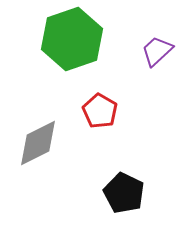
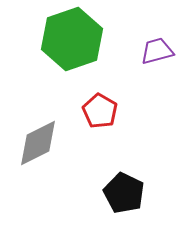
purple trapezoid: rotated 28 degrees clockwise
